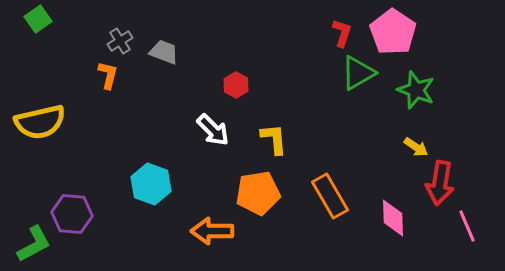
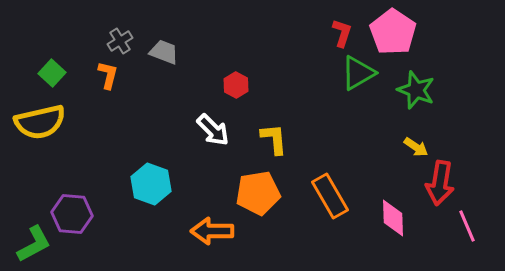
green square: moved 14 px right, 54 px down; rotated 12 degrees counterclockwise
